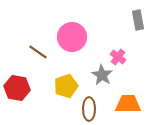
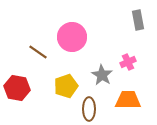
pink cross: moved 10 px right, 5 px down; rotated 28 degrees clockwise
orange trapezoid: moved 4 px up
